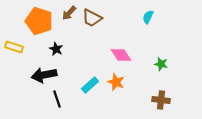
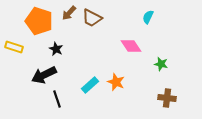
pink diamond: moved 10 px right, 9 px up
black arrow: rotated 15 degrees counterclockwise
brown cross: moved 6 px right, 2 px up
